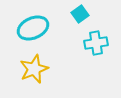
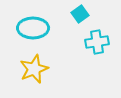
cyan ellipse: rotated 24 degrees clockwise
cyan cross: moved 1 px right, 1 px up
